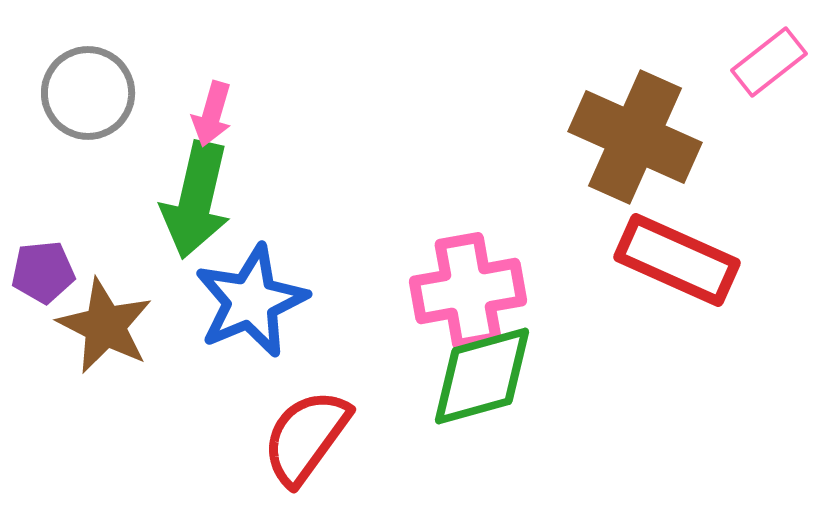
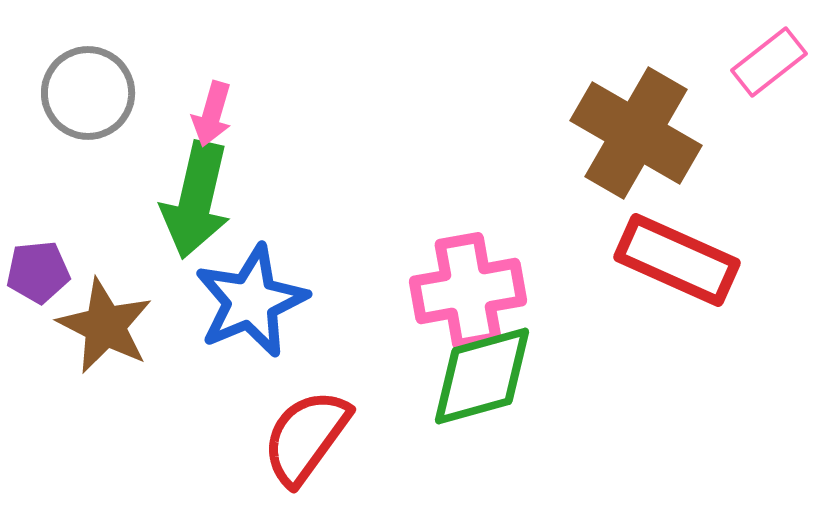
brown cross: moved 1 px right, 4 px up; rotated 6 degrees clockwise
purple pentagon: moved 5 px left
